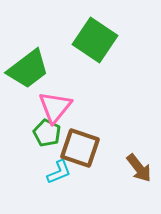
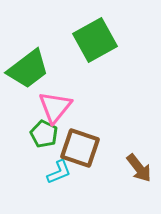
green square: rotated 27 degrees clockwise
green pentagon: moved 3 px left, 1 px down
